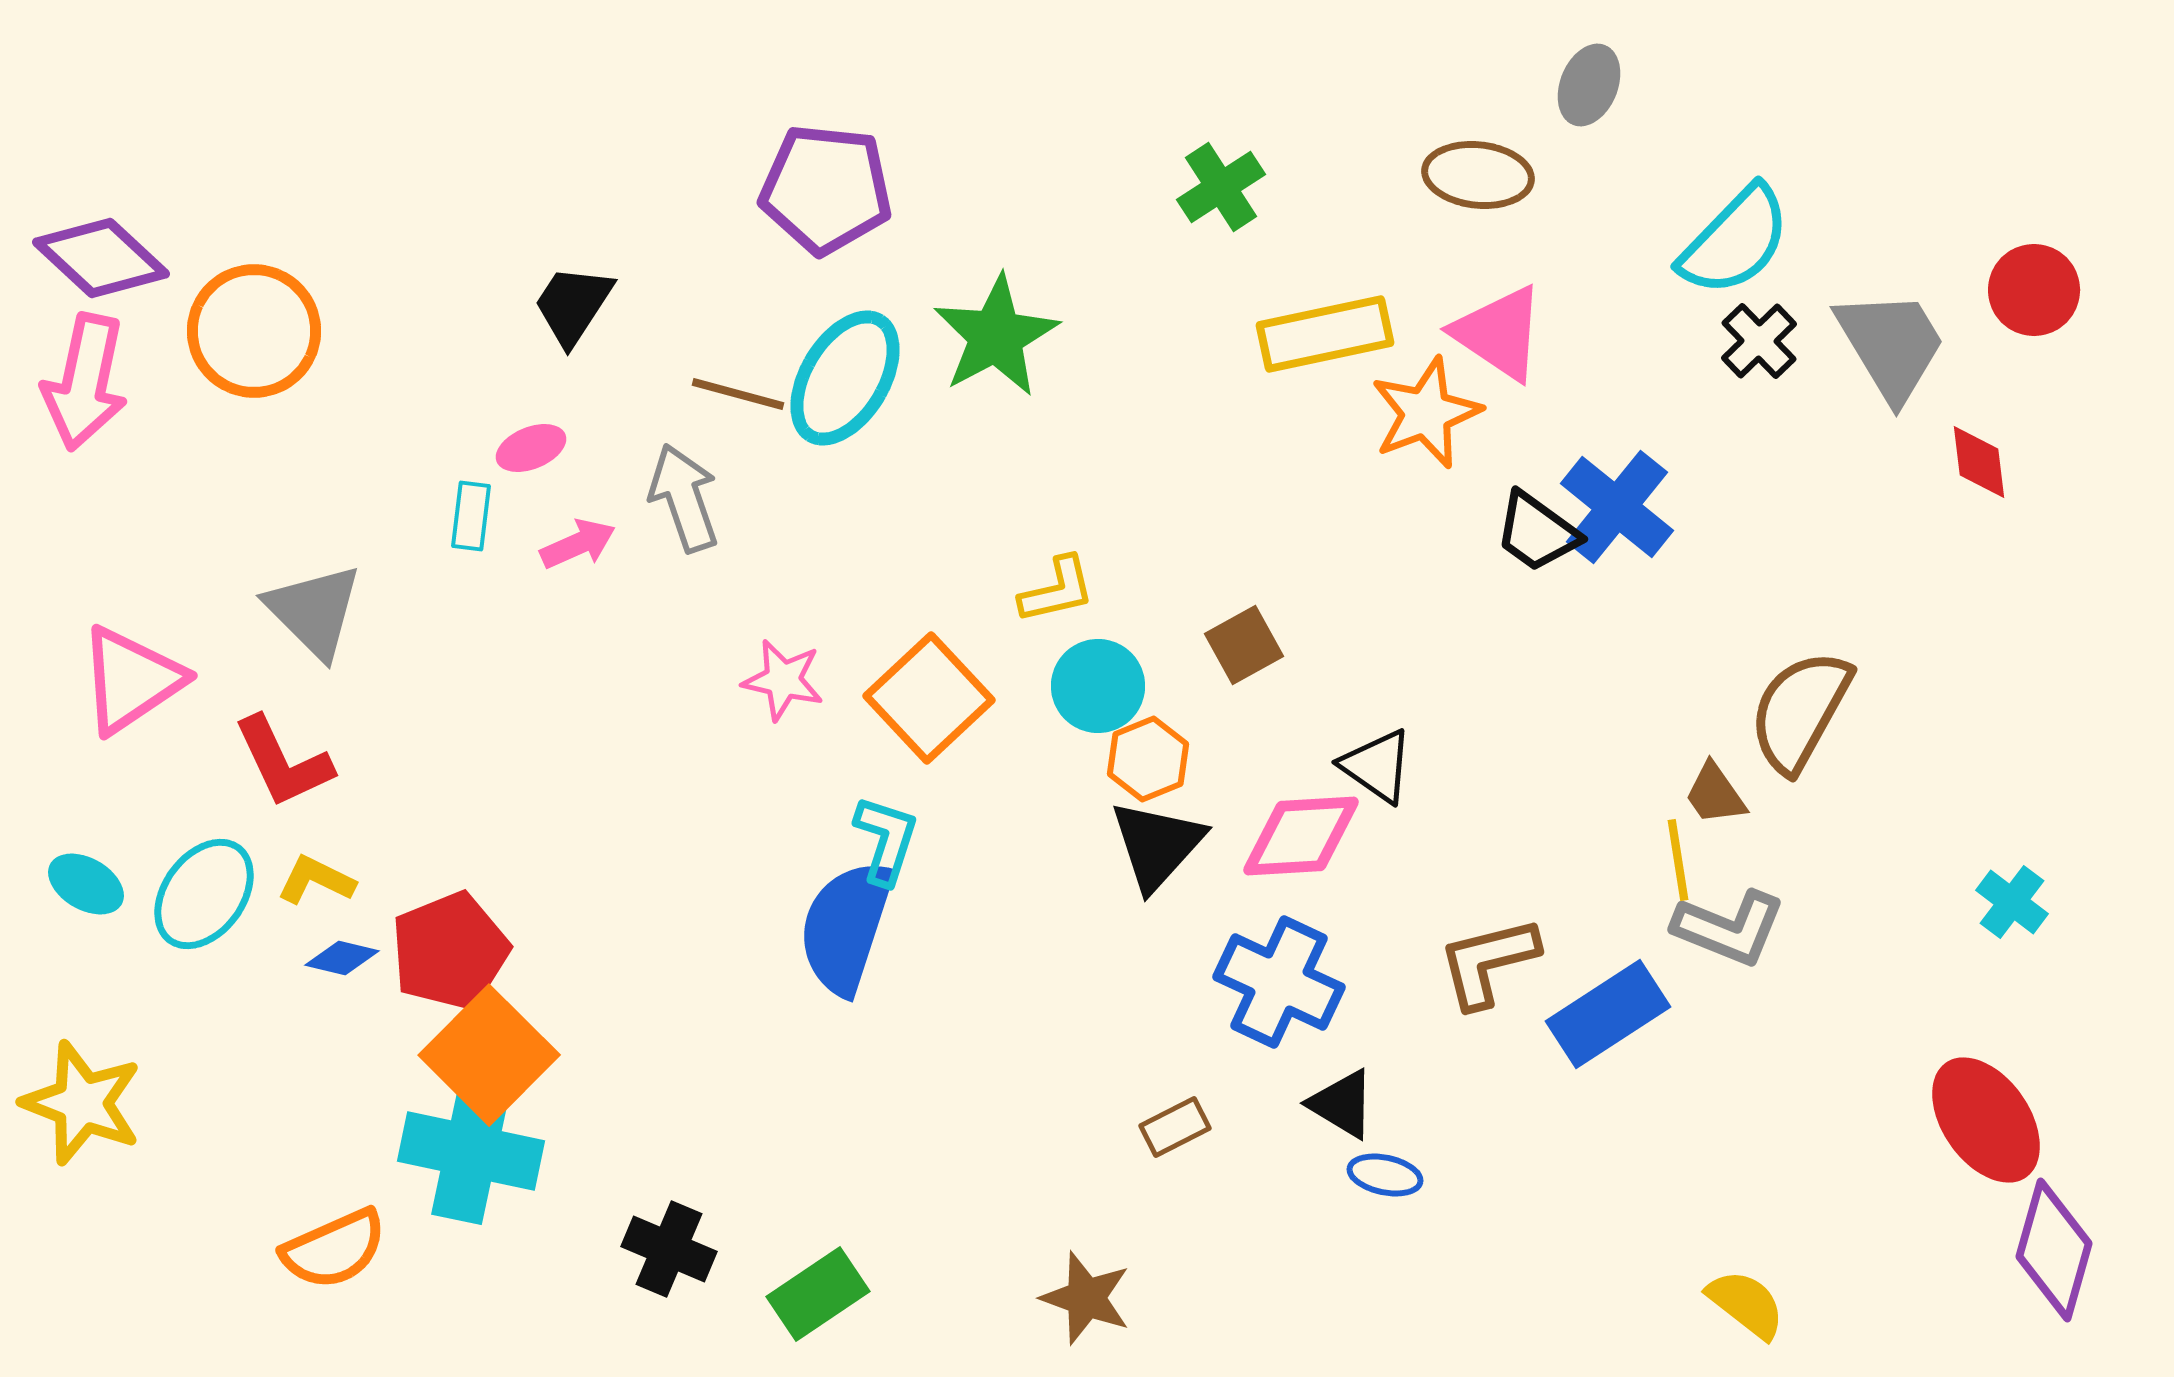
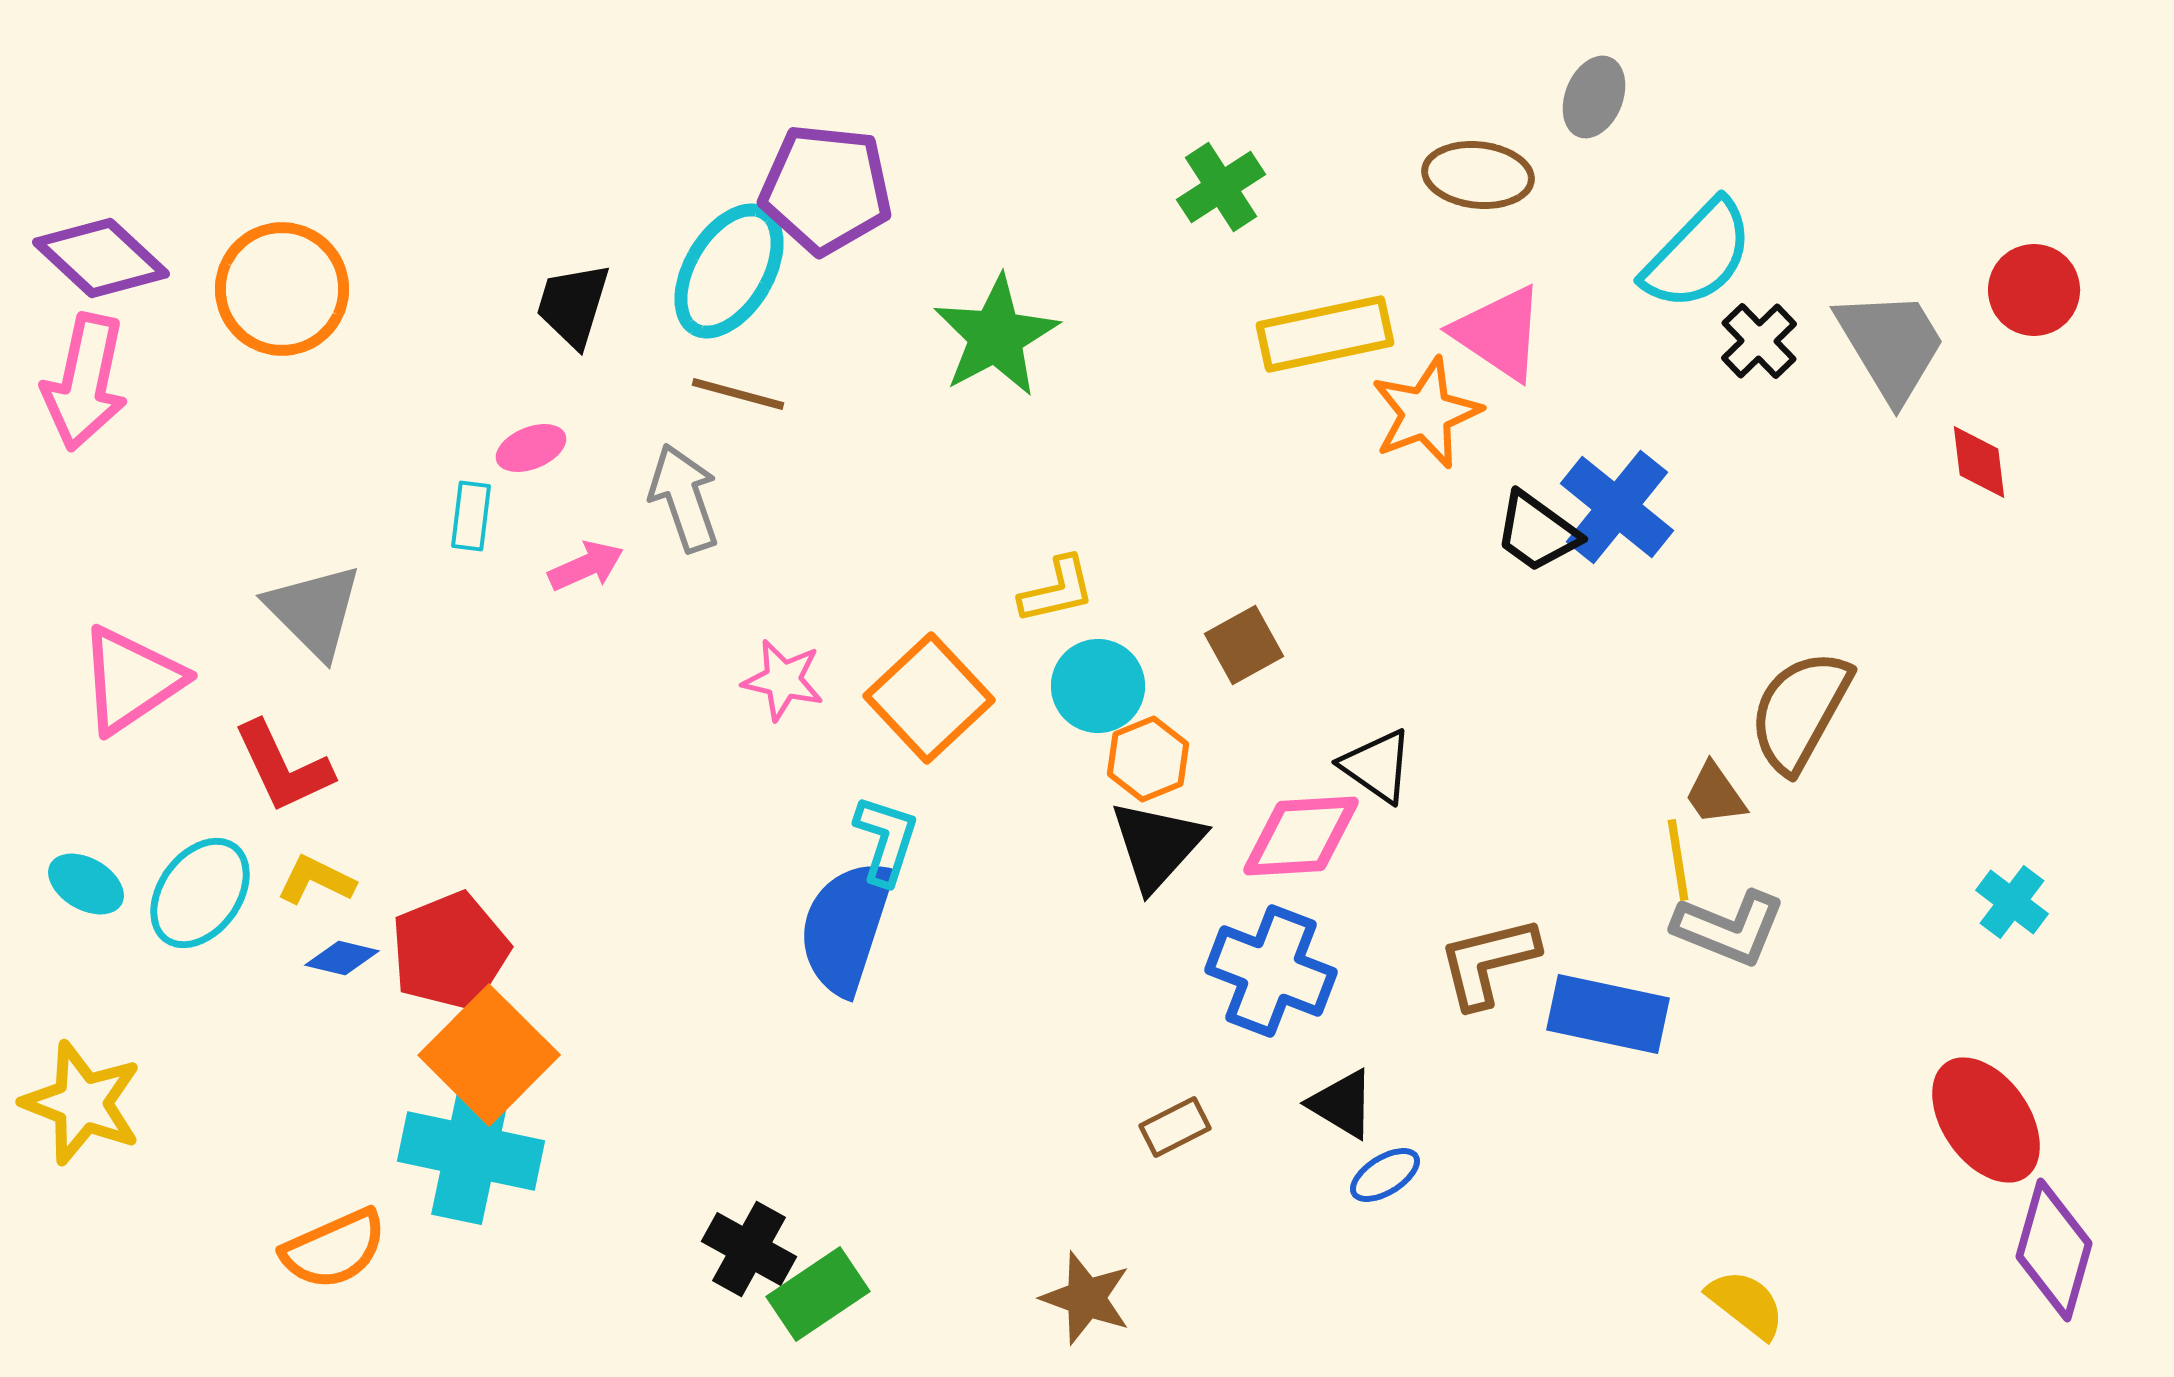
gray ellipse at (1589, 85): moved 5 px right, 12 px down
cyan semicircle at (1735, 241): moved 37 px left, 14 px down
black trapezoid at (573, 305): rotated 16 degrees counterclockwise
orange circle at (254, 331): moved 28 px right, 42 px up
cyan ellipse at (845, 378): moved 116 px left, 107 px up
pink arrow at (578, 544): moved 8 px right, 22 px down
red L-shape at (283, 762): moved 5 px down
cyan ellipse at (204, 894): moved 4 px left, 1 px up
blue cross at (1279, 982): moved 8 px left, 11 px up; rotated 4 degrees counterclockwise
blue rectangle at (1608, 1014): rotated 45 degrees clockwise
blue ellipse at (1385, 1175): rotated 44 degrees counterclockwise
black cross at (669, 1249): moved 80 px right; rotated 6 degrees clockwise
